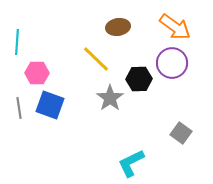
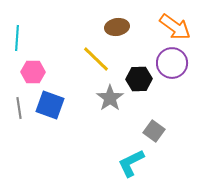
brown ellipse: moved 1 px left
cyan line: moved 4 px up
pink hexagon: moved 4 px left, 1 px up
gray square: moved 27 px left, 2 px up
